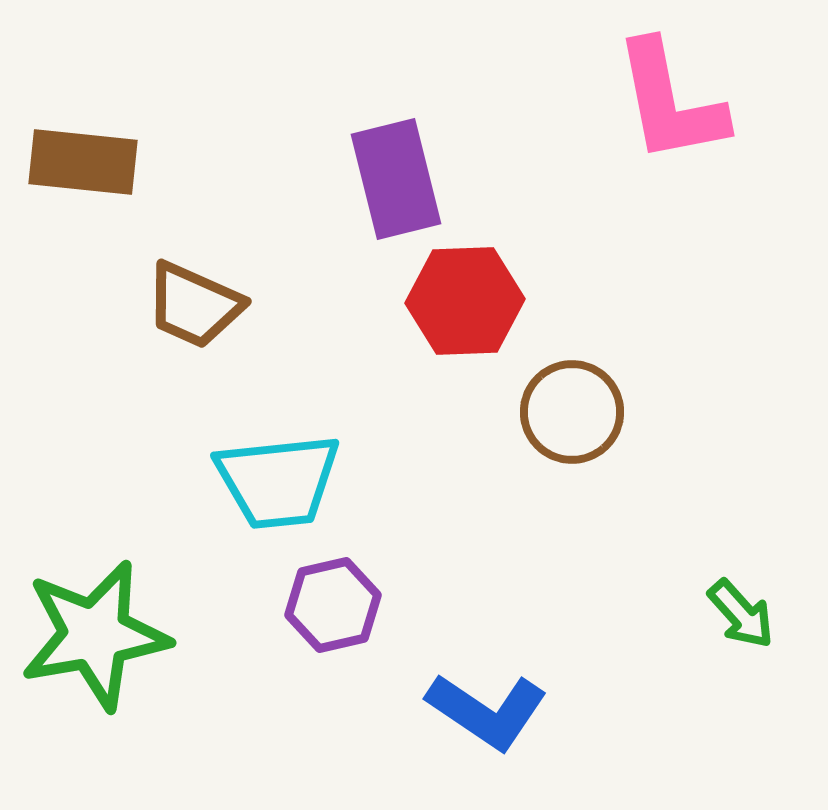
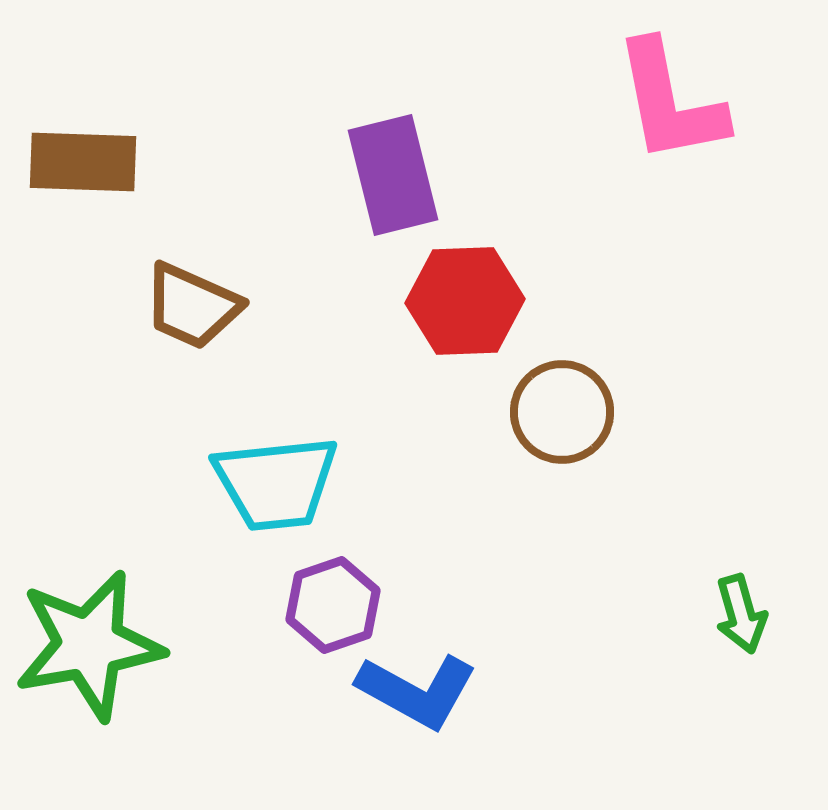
brown rectangle: rotated 4 degrees counterclockwise
purple rectangle: moved 3 px left, 4 px up
brown trapezoid: moved 2 px left, 1 px down
brown circle: moved 10 px left
cyan trapezoid: moved 2 px left, 2 px down
purple hexagon: rotated 6 degrees counterclockwise
green arrow: rotated 26 degrees clockwise
green star: moved 6 px left, 10 px down
blue L-shape: moved 70 px left, 20 px up; rotated 5 degrees counterclockwise
